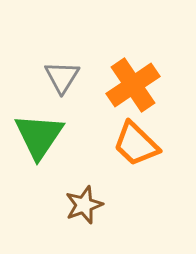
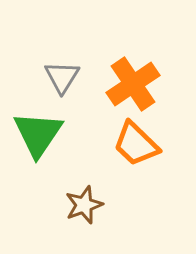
orange cross: moved 1 px up
green triangle: moved 1 px left, 2 px up
